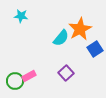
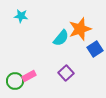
orange star: rotated 10 degrees clockwise
